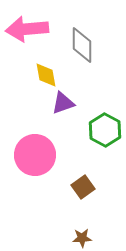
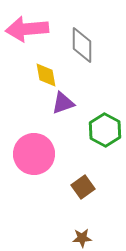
pink circle: moved 1 px left, 1 px up
